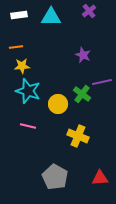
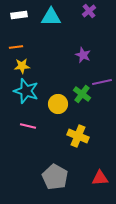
cyan star: moved 2 px left
